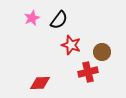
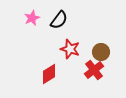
red star: moved 1 px left, 4 px down
brown circle: moved 1 px left
red cross: moved 6 px right, 2 px up; rotated 24 degrees counterclockwise
red diamond: moved 9 px right, 9 px up; rotated 30 degrees counterclockwise
